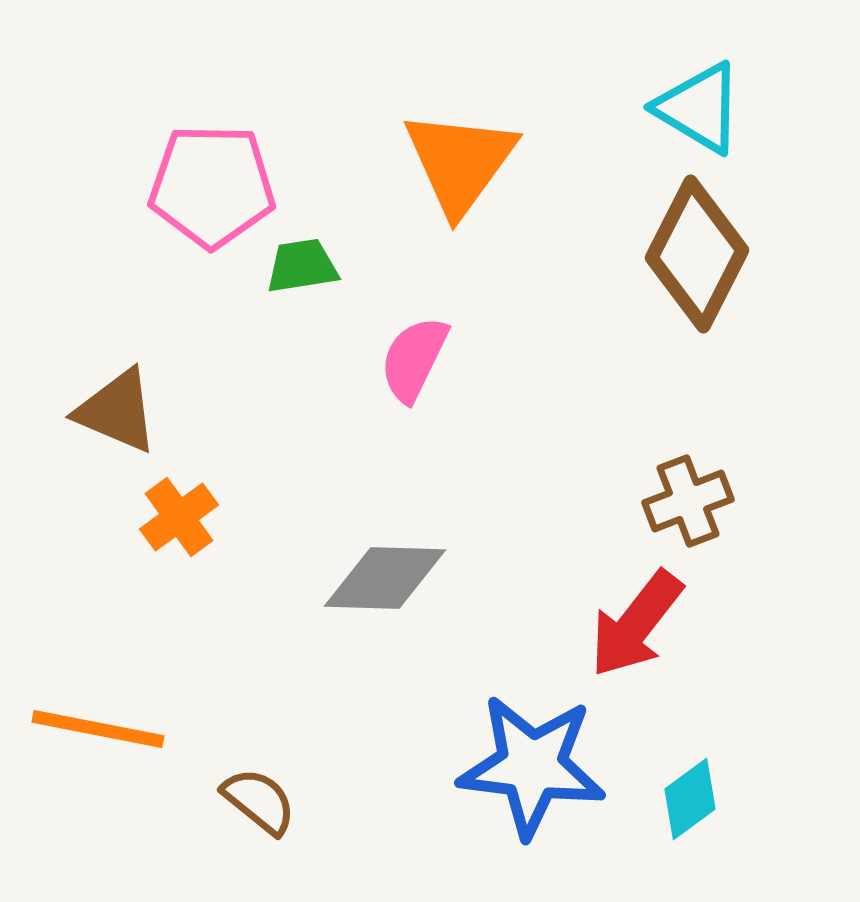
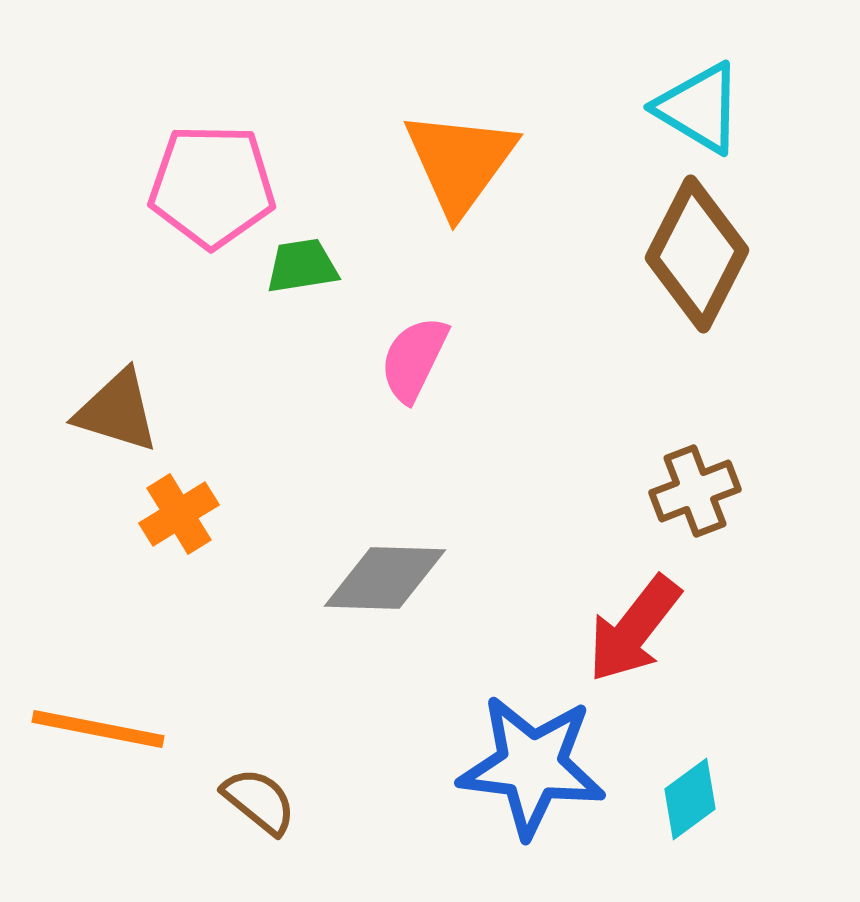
brown triangle: rotated 6 degrees counterclockwise
brown cross: moved 7 px right, 10 px up
orange cross: moved 3 px up; rotated 4 degrees clockwise
red arrow: moved 2 px left, 5 px down
